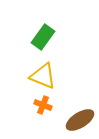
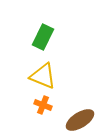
green rectangle: rotated 10 degrees counterclockwise
